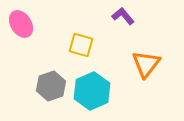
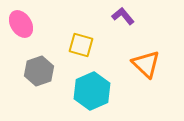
orange triangle: rotated 24 degrees counterclockwise
gray hexagon: moved 12 px left, 15 px up
